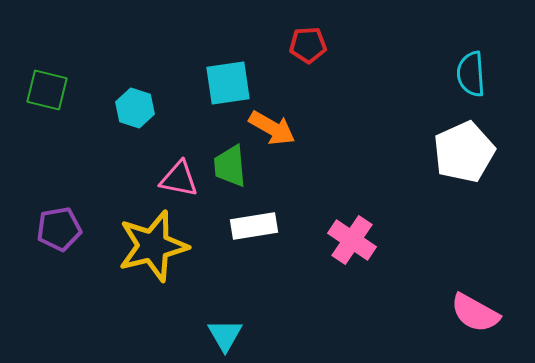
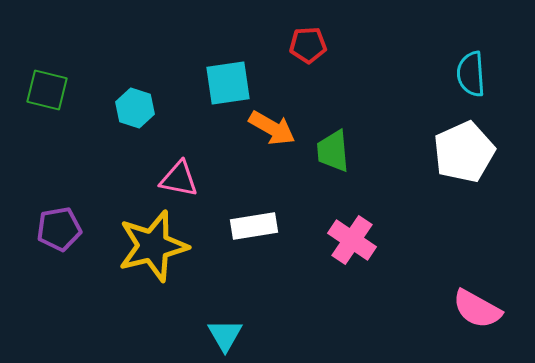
green trapezoid: moved 103 px right, 15 px up
pink semicircle: moved 2 px right, 4 px up
